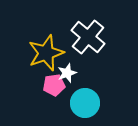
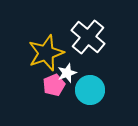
pink pentagon: rotated 15 degrees counterclockwise
cyan circle: moved 5 px right, 13 px up
